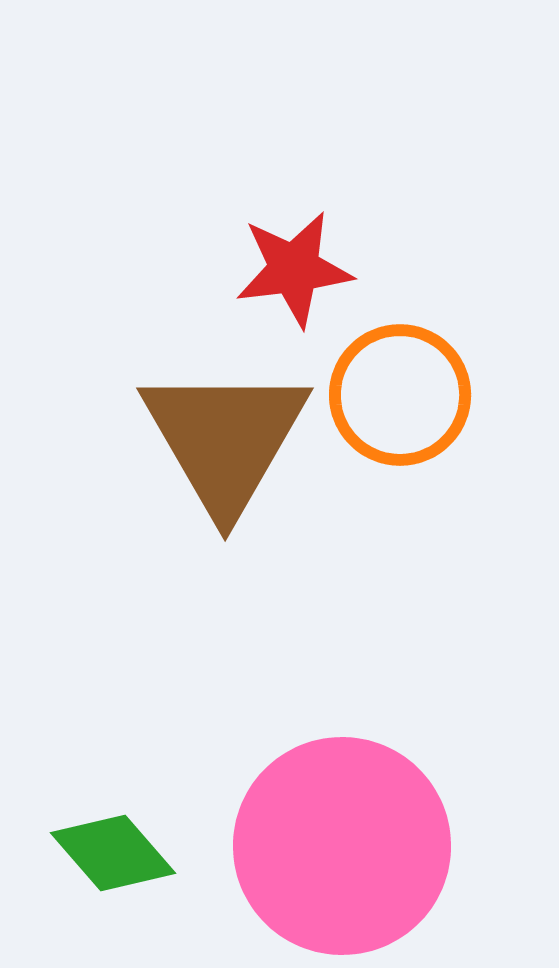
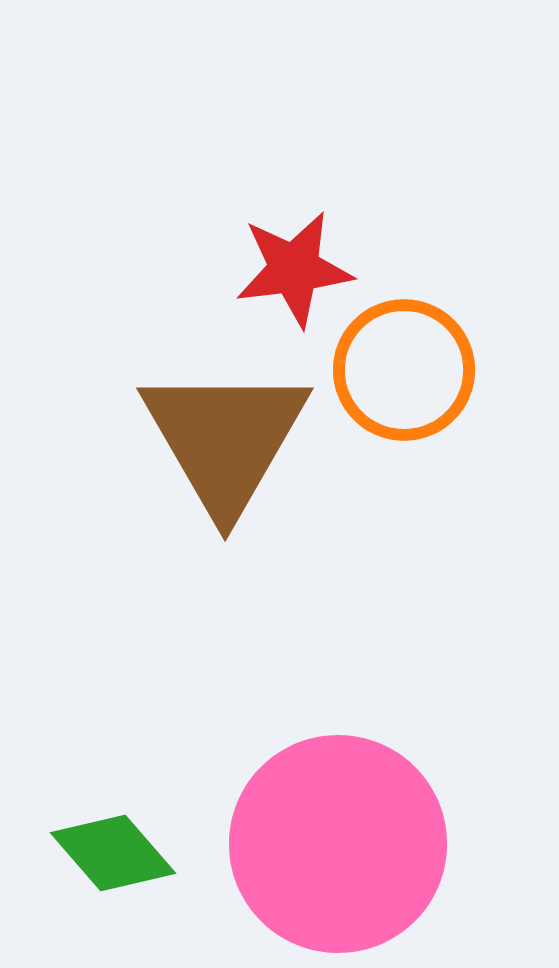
orange circle: moved 4 px right, 25 px up
pink circle: moved 4 px left, 2 px up
